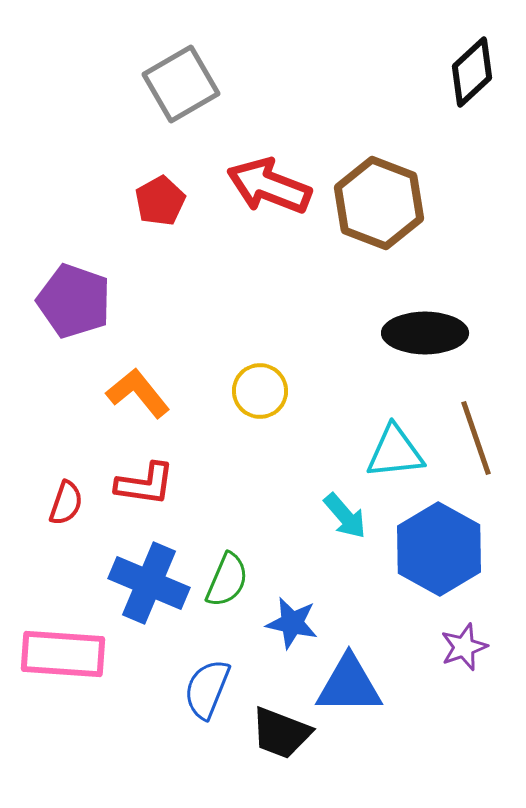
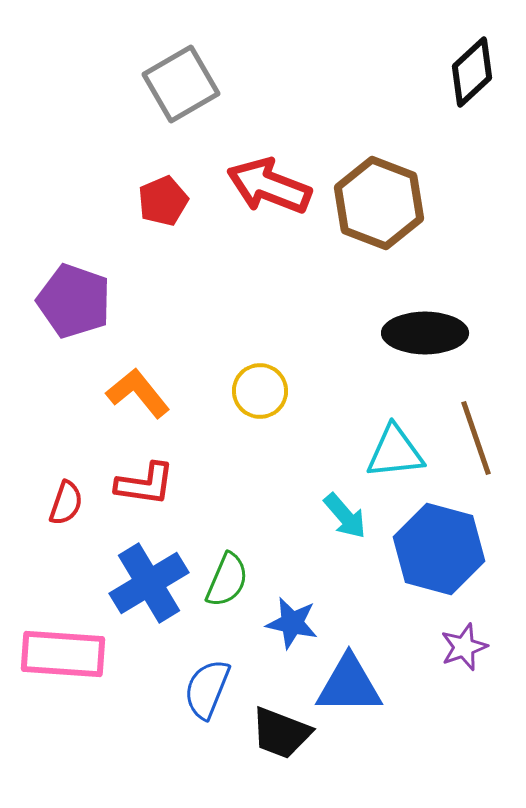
red pentagon: moved 3 px right; rotated 6 degrees clockwise
blue hexagon: rotated 14 degrees counterclockwise
blue cross: rotated 36 degrees clockwise
